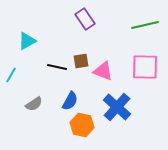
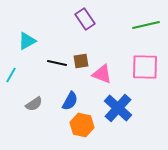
green line: moved 1 px right
black line: moved 4 px up
pink triangle: moved 1 px left, 3 px down
blue cross: moved 1 px right, 1 px down
